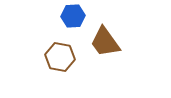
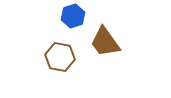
blue hexagon: rotated 15 degrees counterclockwise
